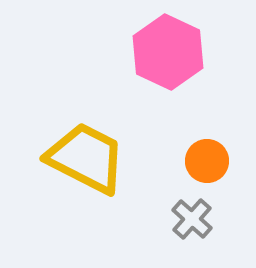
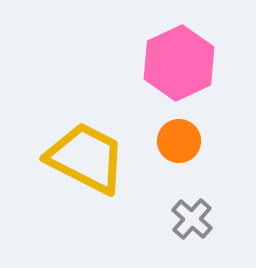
pink hexagon: moved 11 px right, 11 px down; rotated 10 degrees clockwise
orange circle: moved 28 px left, 20 px up
